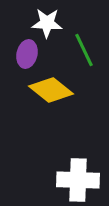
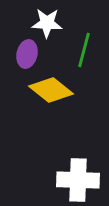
green line: rotated 40 degrees clockwise
